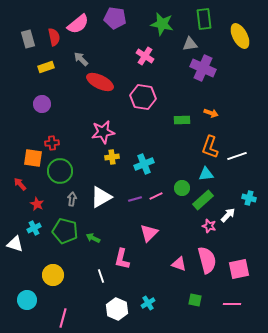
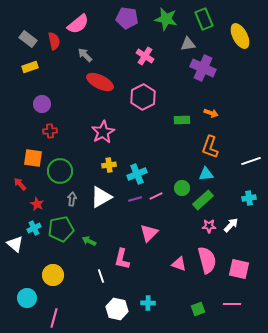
purple pentagon at (115, 18): moved 12 px right
green rectangle at (204, 19): rotated 15 degrees counterclockwise
green star at (162, 24): moved 4 px right, 5 px up
red semicircle at (54, 37): moved 4 px down
gray rectangle at (28, 39): rotated 36 degrees counterclockwise
gray triangle at (190, 44): moved 2 px left
gray arrow at (81, 59): moved 4 px right, 4 px up
yellow rectangle at (46, 67): moved 16 px left
pink hexagon at (143, 97): rotated 25 degrees clockwise
pink star at (103, 132): rotated 20 degrees counterclockwise
red cross at (52, 143): moved 2 px left, 12 px up
white line at (237, 156): moved 14 px right, 5 px down
yellow cross at (112, 157): moved 3 px left, 8 px down
cyan cross at (144, 164): moved 7 px left, 10 px down
cyan cross at (249, 198): rotated 24 degrees counterclockwise
white arrow at (228, 215): moved 3 px right, 10 px down
pink star at (209, 226): rotated 16 degrees counterclockwise
green pentagon at (65, 231): moved 4 px left, 2 px up; rotated 25 degrees counterclockwise
green arrow at (93, 238): moved 4 px left, 3 px down
white triangle at (15, 244): rotated 24 degrees clockwise
pink square at (239, 269): rotated 25 degrees clockwise
cyan circle at (27, 300): moved 2 px up
green square at (195, 300): moved 3 px right, 9 px down; rotated 32 degrees counterclockwise
cyan cross at (148, 303): rotated 32 degrees clockwise
white hexagon at (117, 309): rotated 10 degrees counterclockwise
pink line at (63, 318): moved 9 px left
